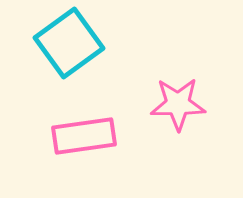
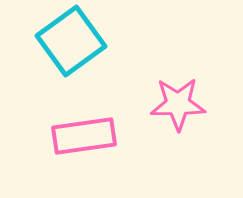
cyan square: moved 2 px right, 2 px up
